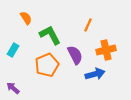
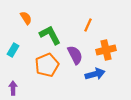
purple arrow: rotated 48 degrees clockwise
